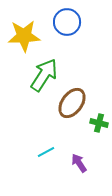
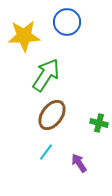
green arrow: moved 2 px right
brown ellipse: moved 20 px left, 12 px down
cyan line: rotated 24 degrees counterclockwise
